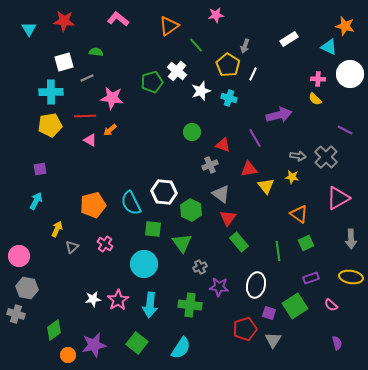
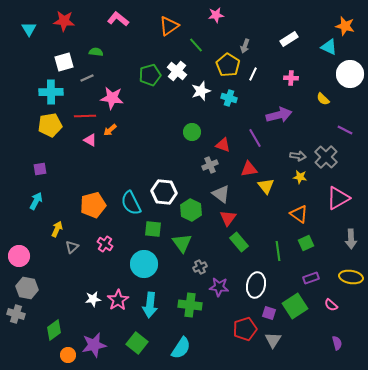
pink cross at (318, 79): moved 27 px left, 1 px up
green pentagon at (152, 82): moved 2 px left, 7 px up
yellow semicircle at (315, 99): moved 8 px right
yellow star at (292, 177): moved 8 px right
